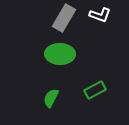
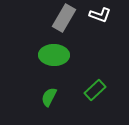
green ellipse: moved 6 px left, 1 px down
green rectangle: rotated 15 degrees counterclockwise
green semicircle: moved 2 px left, 1 px up
